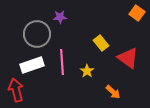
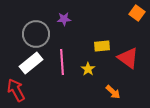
purple star: moved 4 px right, 2 px down
gray circle: moved 1 px left
yellow rectangle: moved 1 px right, 3 px down; rotated 56 degrees counterclockwise
white rectangle: moved 1 px left, 2 px up; rotated 20 degrees counterclockwise
yellow star: moved 1 px right, 2 px up
red arrow: rotated 15 degrees counterclockwise
